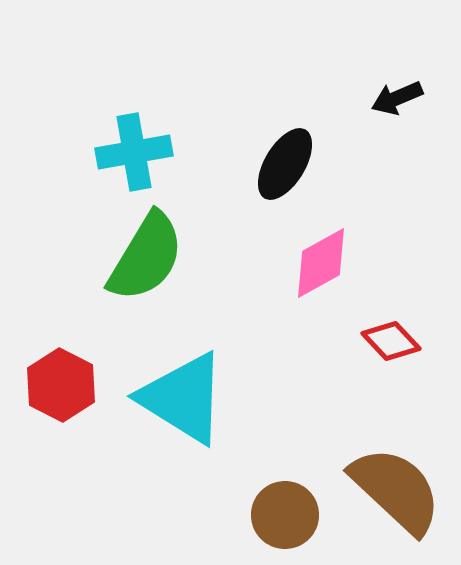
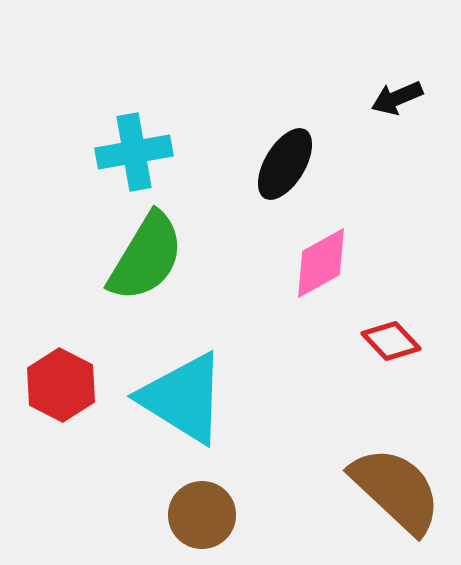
brown circle: moved 83 px left
